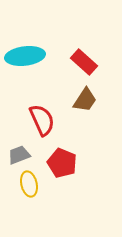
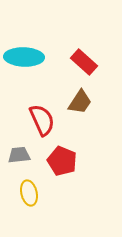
cyan ellipse: moved 1 px left, 1 px down; rotated 9 degrees clockwise
brown trapezoid: moved 5 px left, 2 px down
gray trapezoid: rotated 15 degrees clockwise
red pentagon: moved 2 px up
yellow ellipse: moved 9 px down
